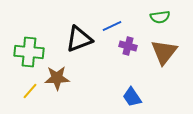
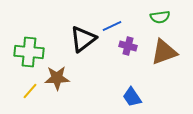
black triangle: moved 4 px right; rotated 16 degrees counterclockwise
brown triangle: rotated 32 degrees clockwise
